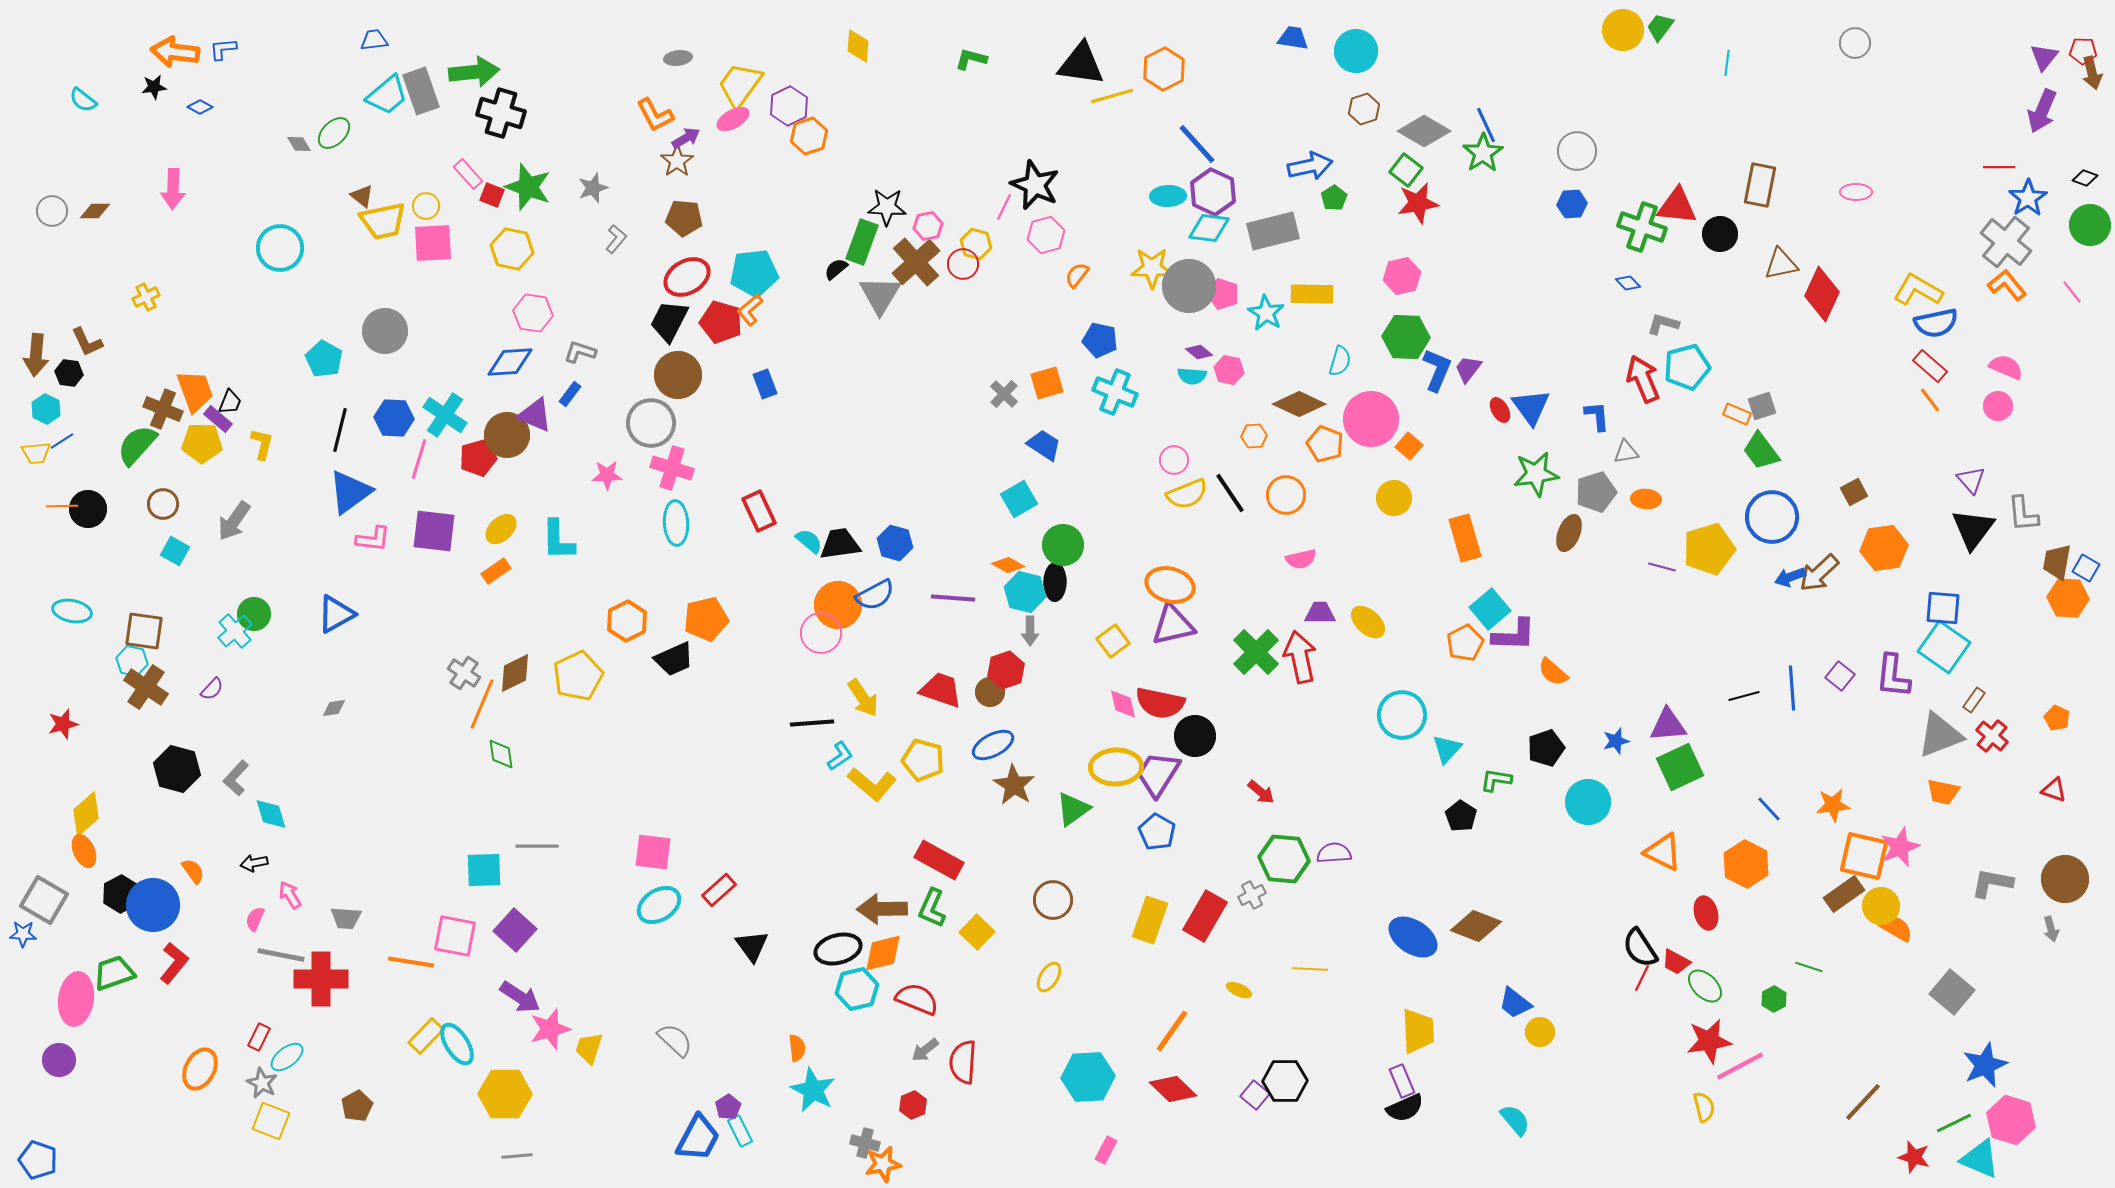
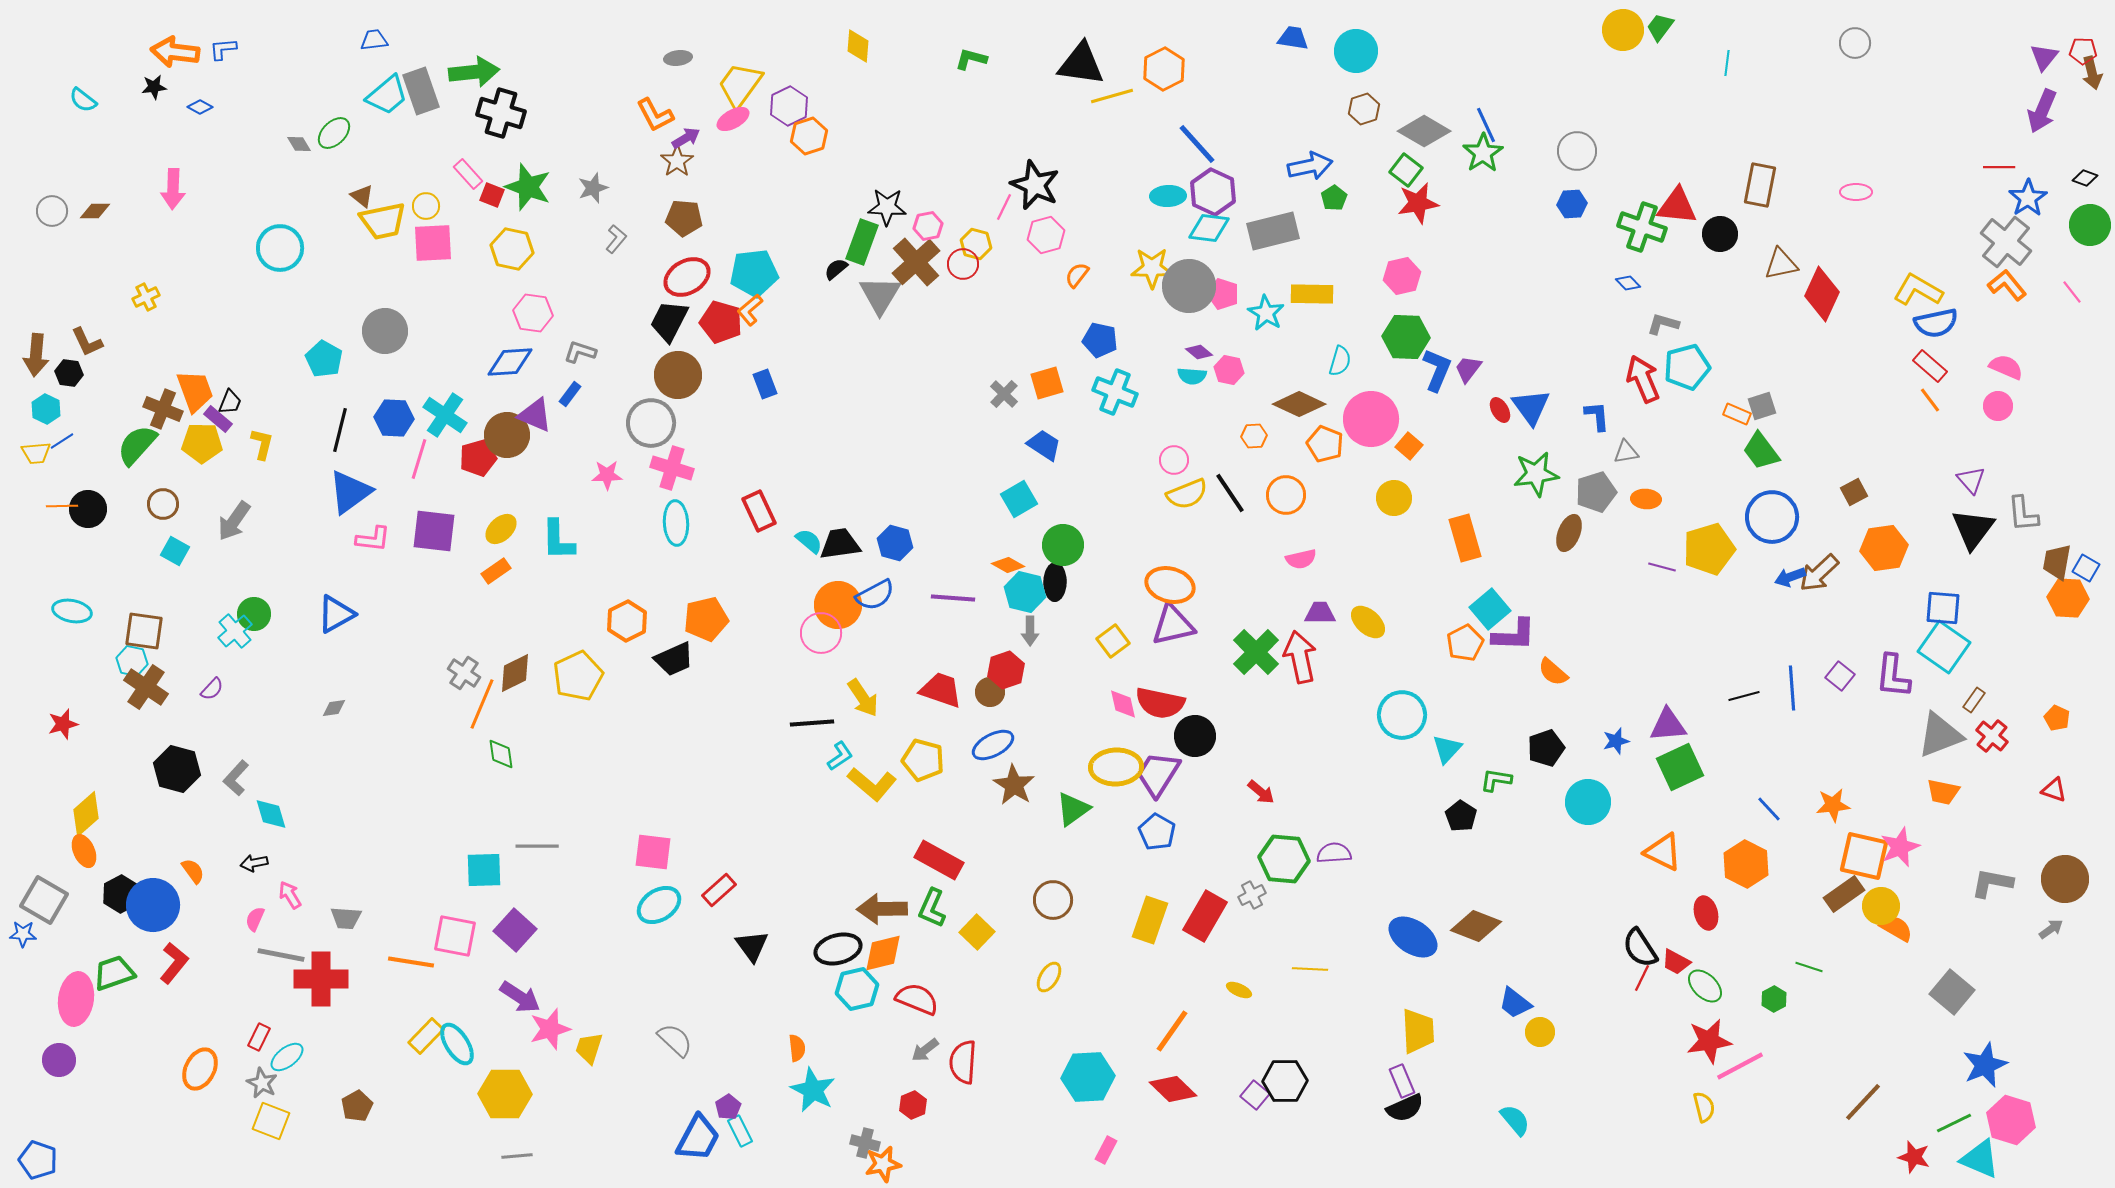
gray arrow at (2051, 929): rotated 110 degrees counterclockwise
